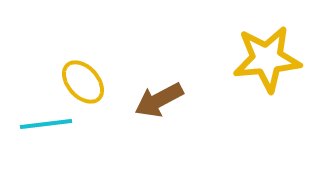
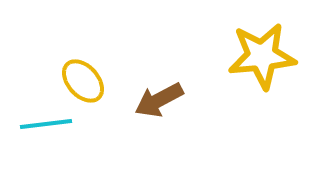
yellow star: moved 5 px left, 3 px up
yellow ellipse: moved 1 px up
